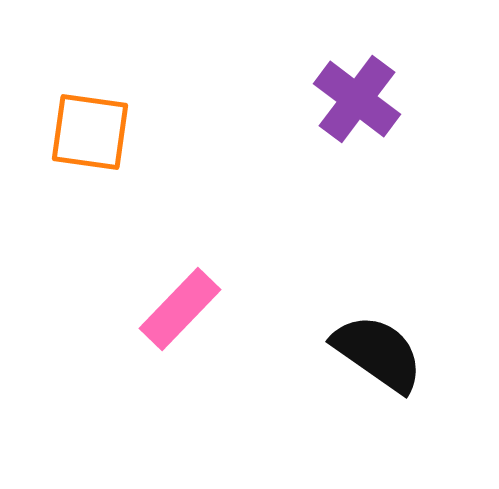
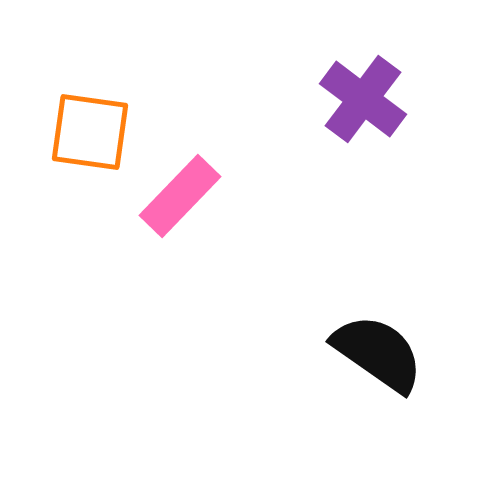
purple cross: moved 6 px right
pink rectangle: moved 113 px up
